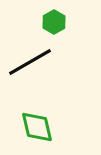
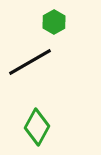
green diamond: rotated 42 degrees clockwise
